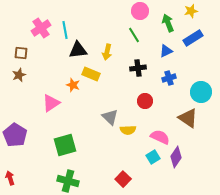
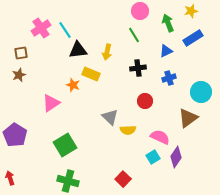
cyan line: rotated 24 degrees counterclockwise
brown square: rotated 16 degrees counterclockwise
brown triangle: rotated 50 degrees clockwise
green square: rotated 15 degrees counterclockwise
